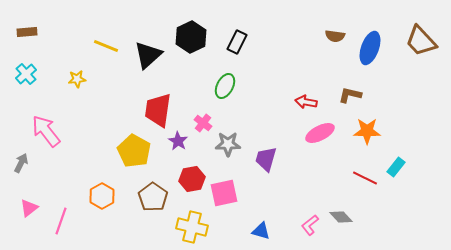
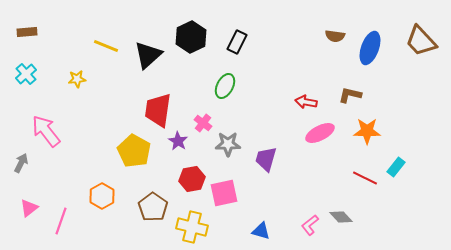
brown pentagon: moved 10 px down
